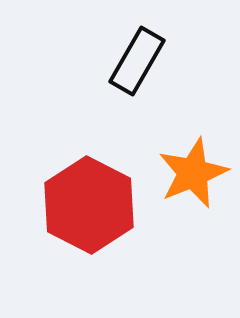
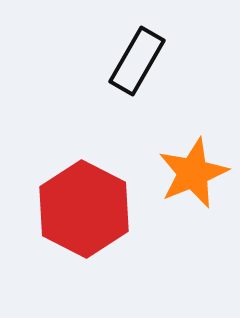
red hexagon: moved 5 px left, 4 px down
